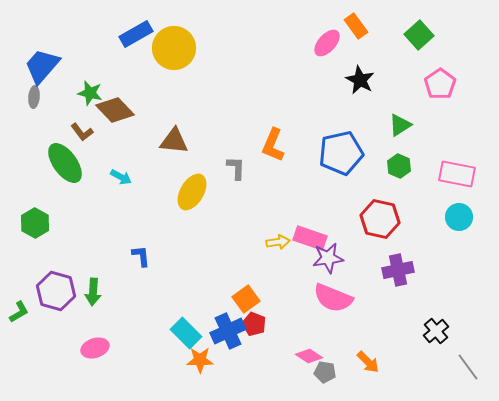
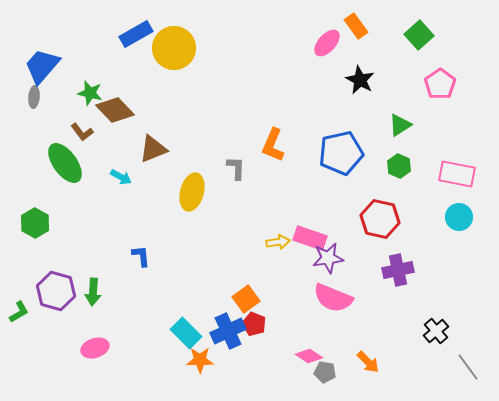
brown triangle at (174, 141): moved 21 px left, 8 px down; rotated 28 degrees counterclockwise
yellow ellipse at (192, 192): rotated 15 degrees counterclockwise
